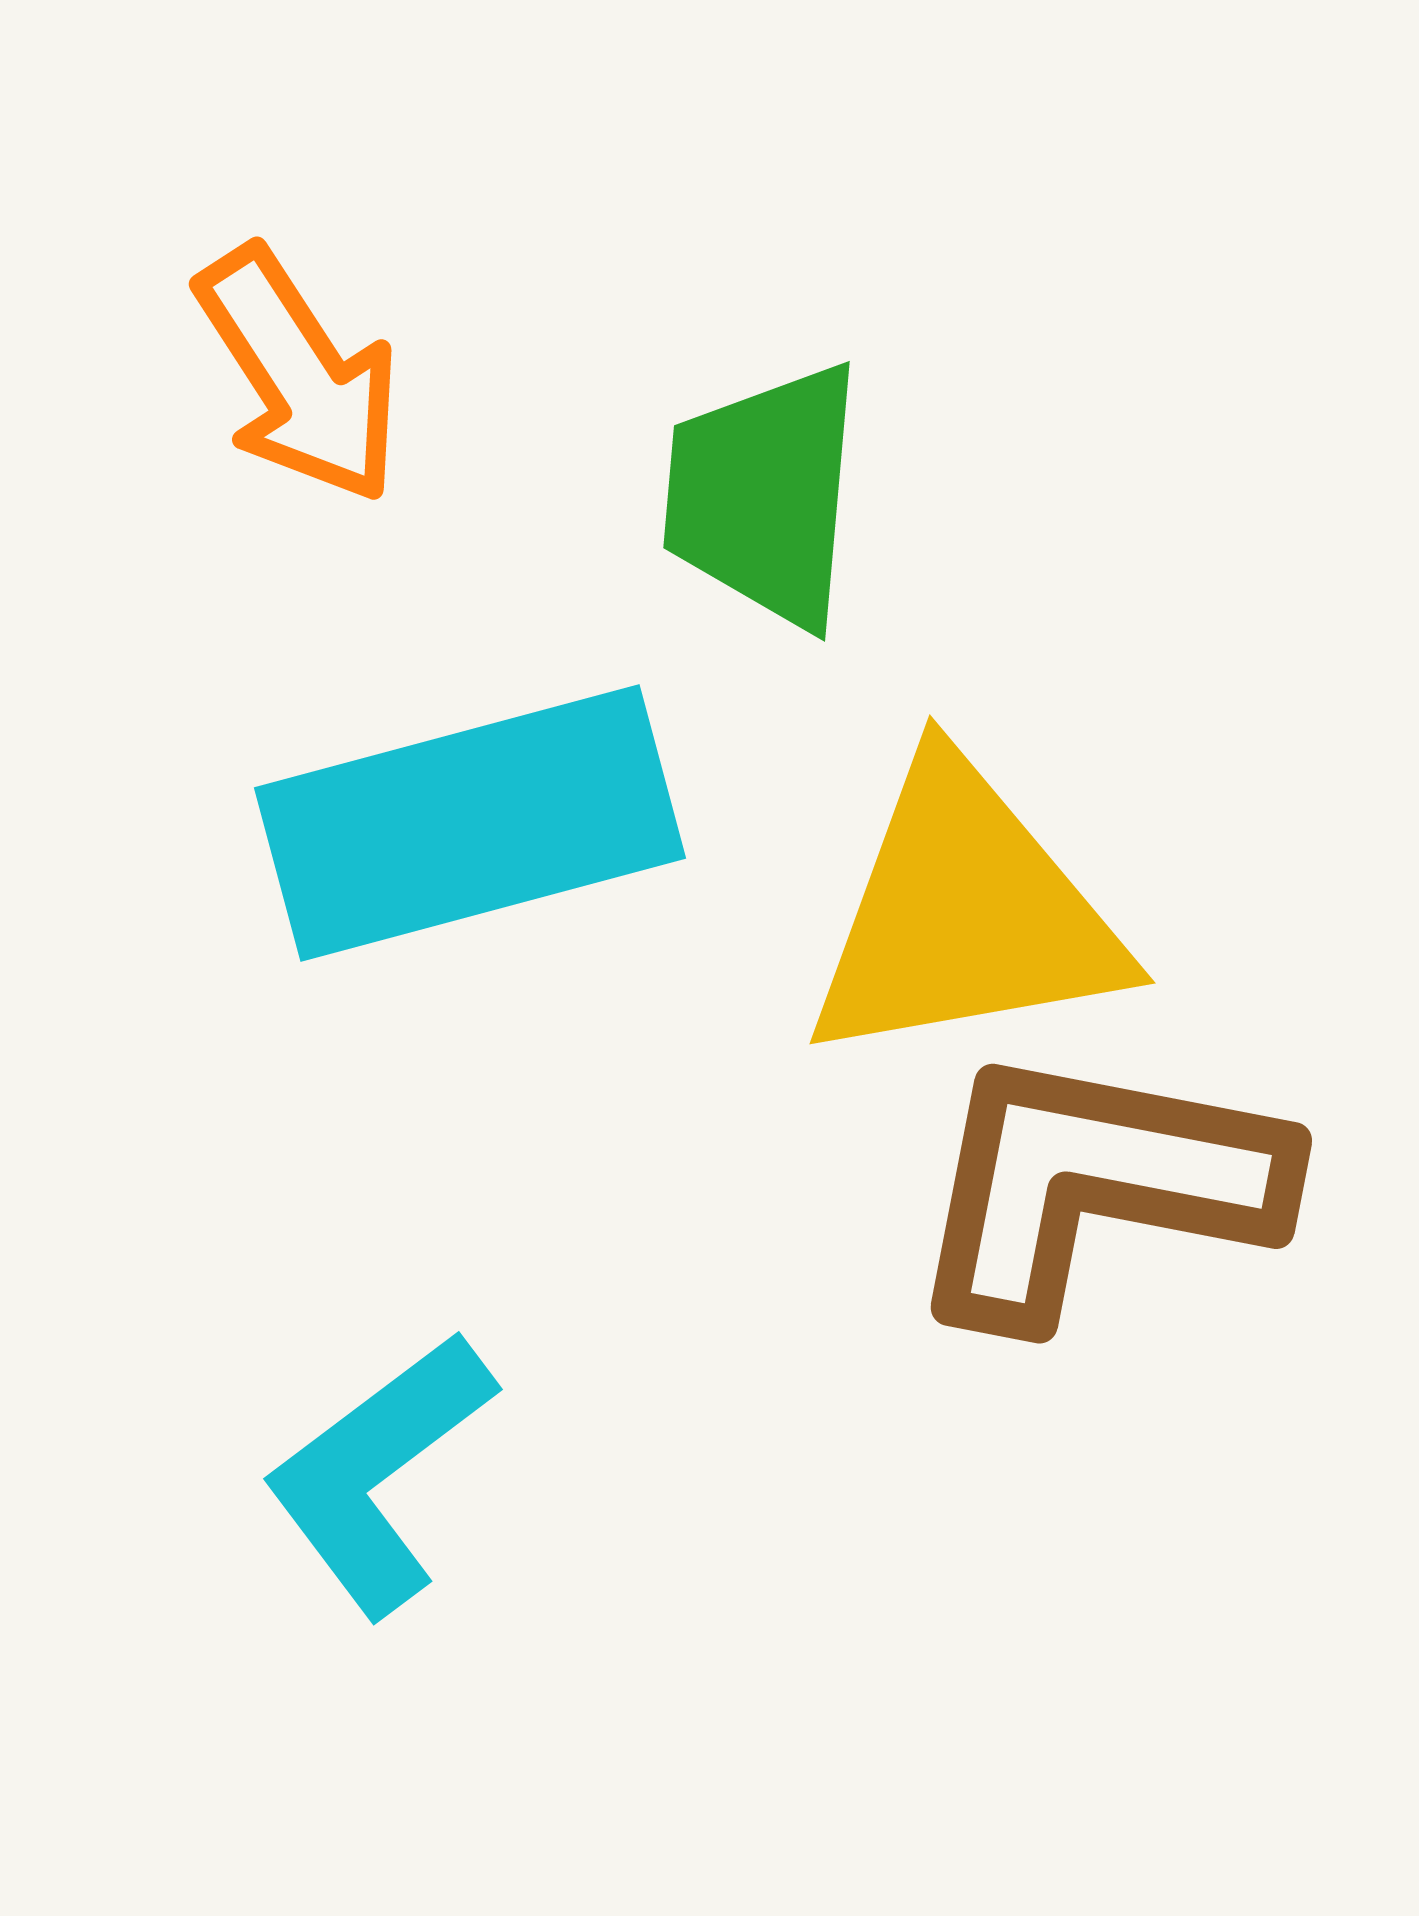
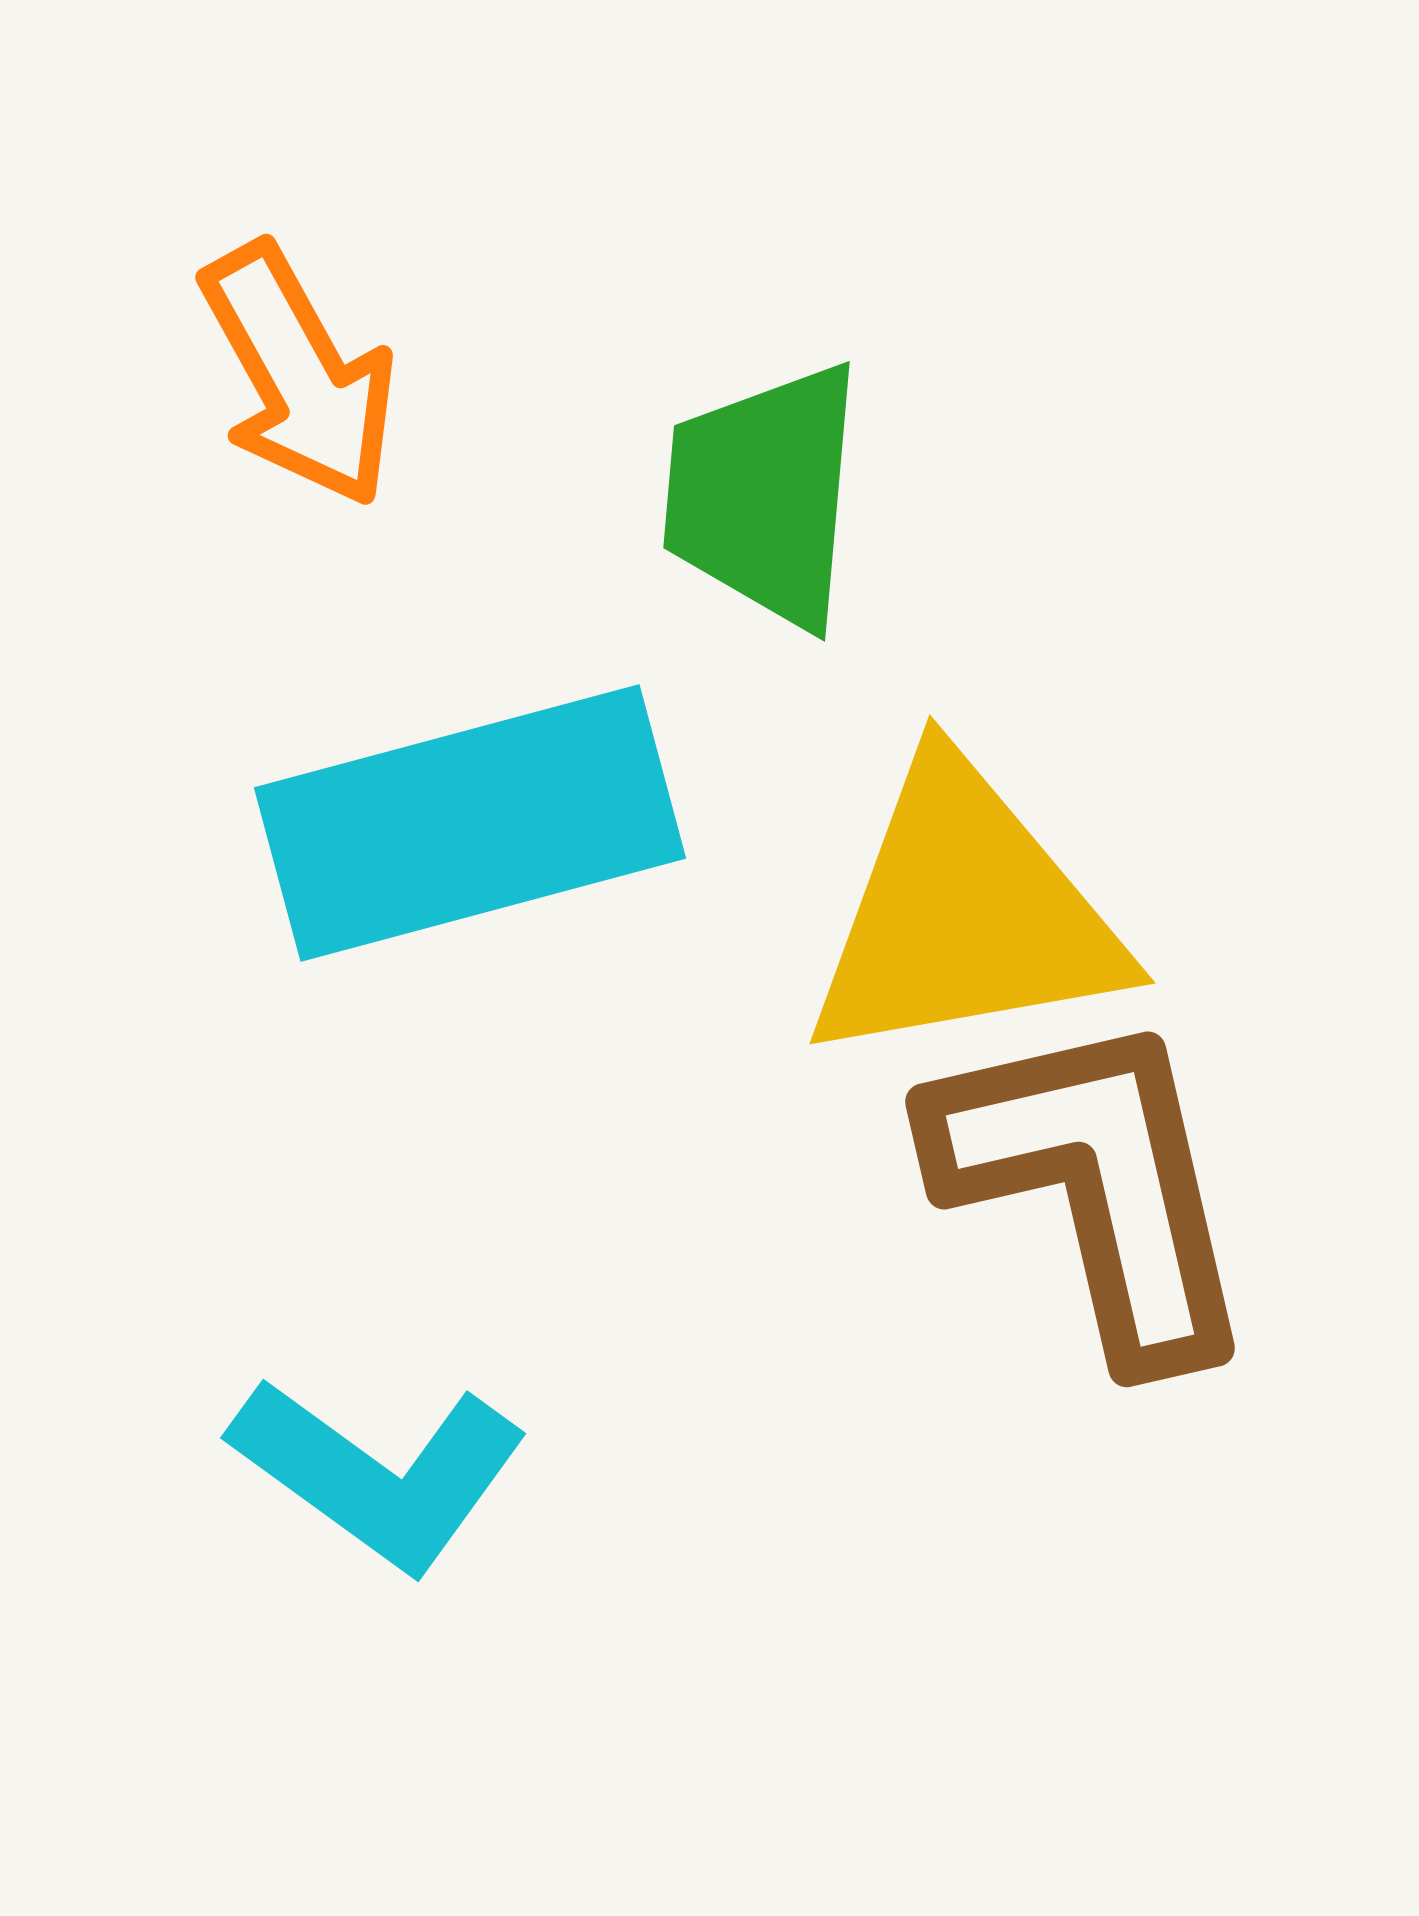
orange arrow: rotated 4 degrees clockwise
brown L-shape: rotated 66 degrees clockwise
cyan L-shape: rotated 107 degrees counterclockwise
